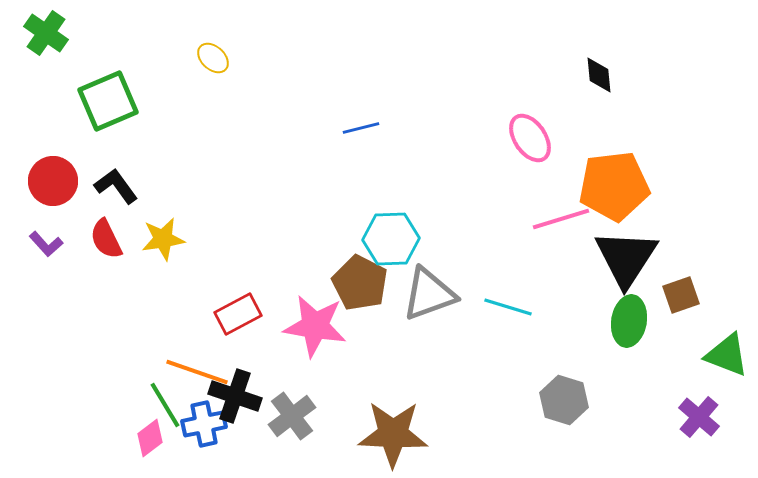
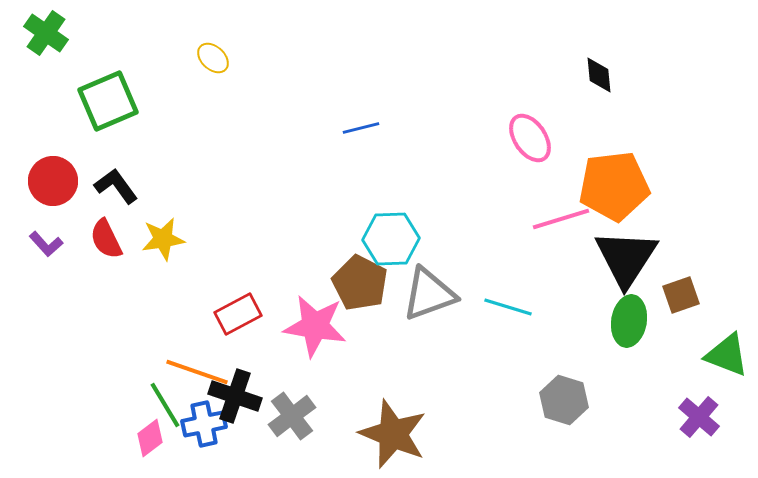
brown star: rotated 20 degrees clockwise
